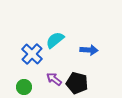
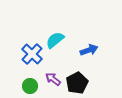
blue arrow: rotated 24 degrees counterclockwise
purple arrow: moved 1 px left
black pentagon: rotated 30 degrees clockwise
green circle: moved 6 px right, 1 px up
